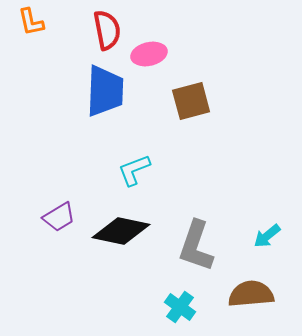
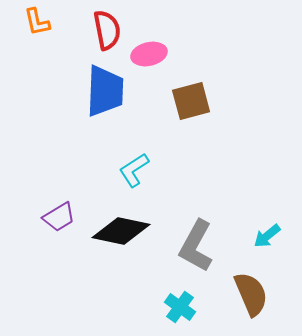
orange L-shape: moved 6 px right
cyan L-shape: rotated 12 degrees counterclockwise
gray L-shape: rotated 10 degrees clockwise
brown semicircle: rotated 72 degrees clockwise
